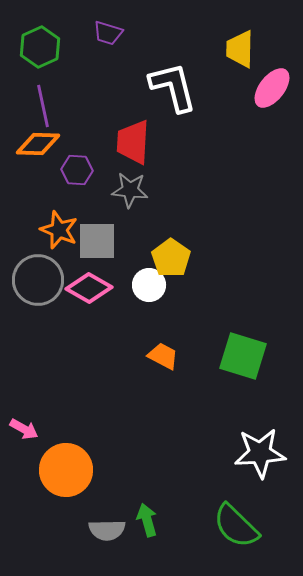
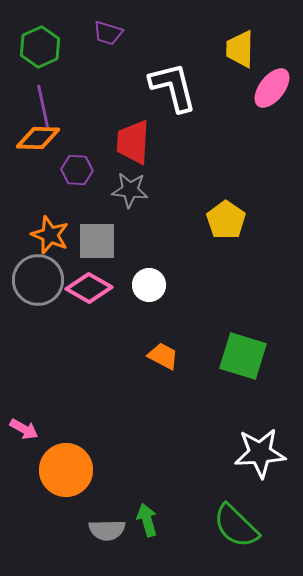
orange diamond: moved 6 px up
orange star: moved 9 px left, 5 px down
yellow pentagon: moved 55 px right, 38 px up
